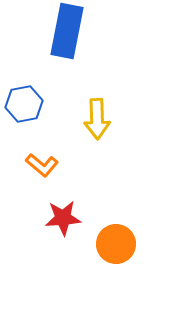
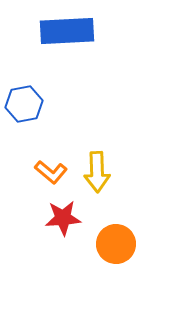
blue rectangle: rotated 76 degrees clockwise
yellow arrow: moved 53 px down
orange L-shape: moved 9 px right, 7 px down
